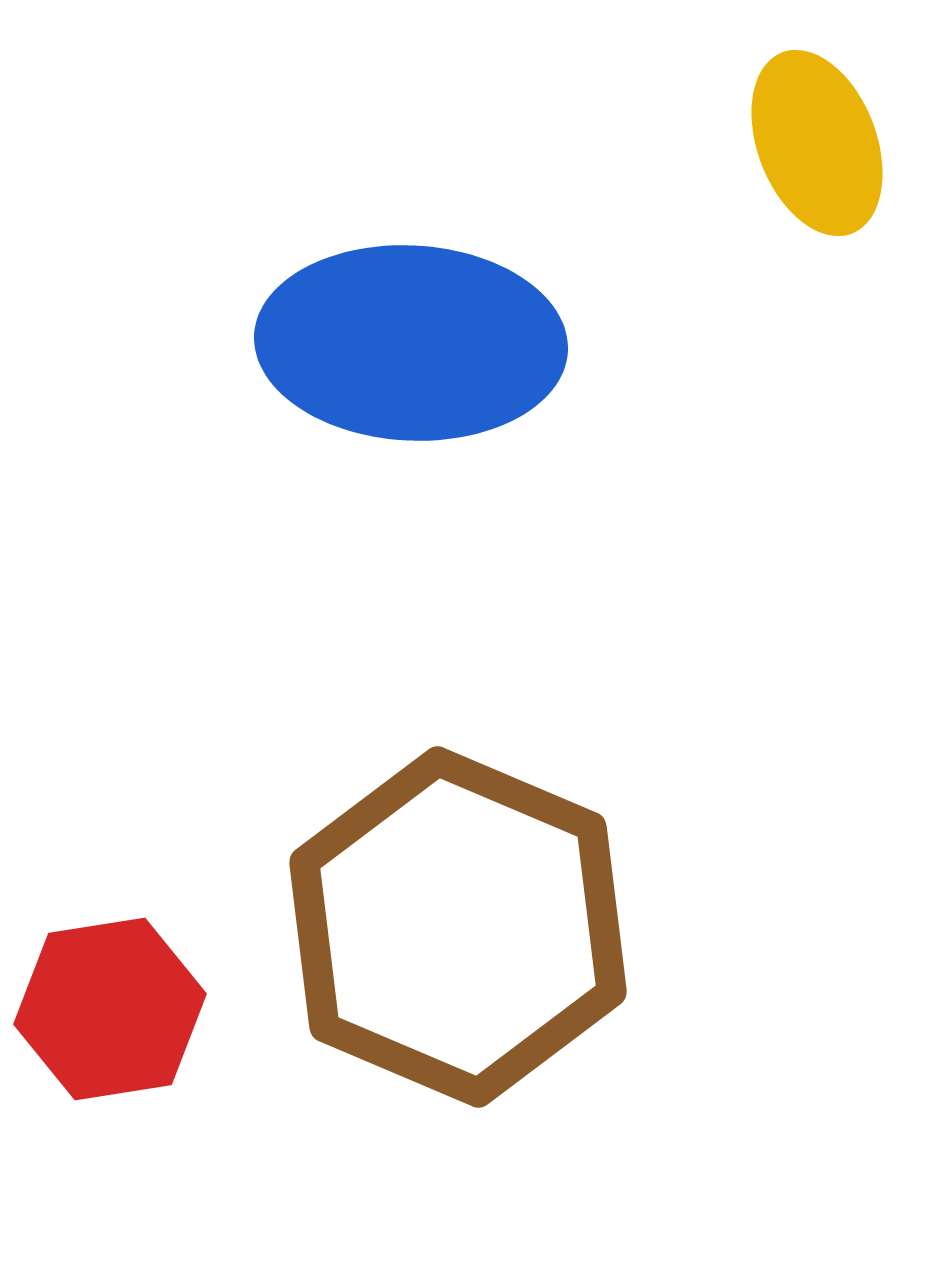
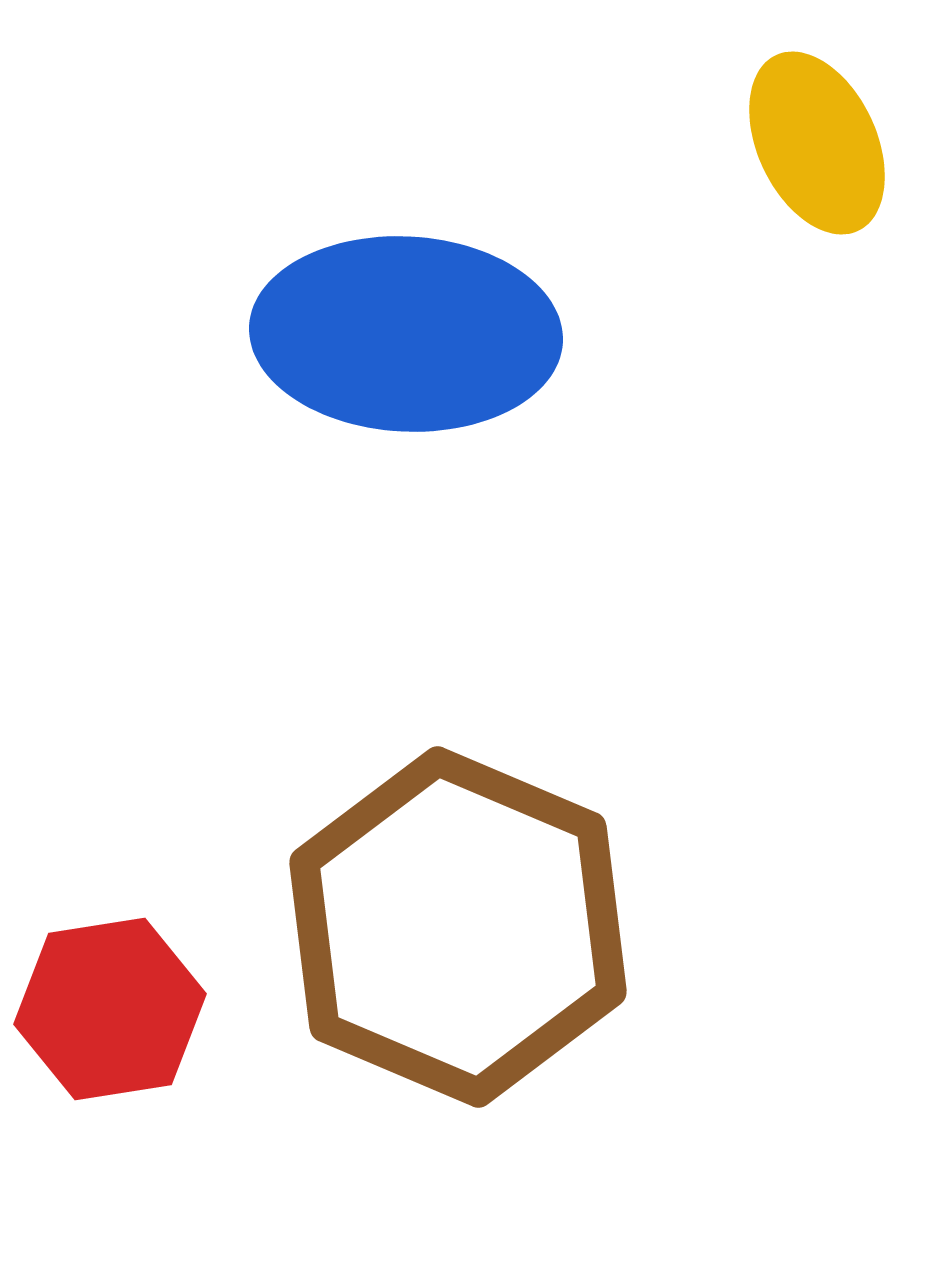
yellow ellipse: rotated 4 degrees counterclockwise
blue ellipse: moved 5 px left, 9 px up
